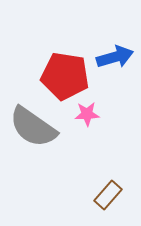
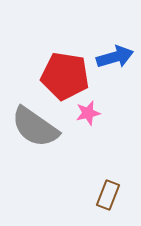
pink star: moved 1 px right, 1 px up; rotated 10 degrees counterclockwise
gray semicircle: moved 2 px right
brown rectangle: rotated 20 degrees counterclockwise
